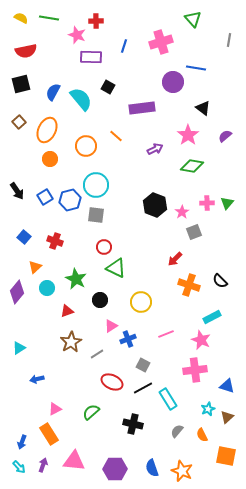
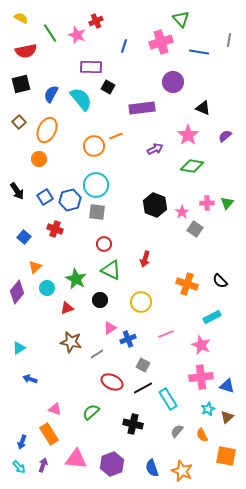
green line at (49, 18): moved 1 px right, 15 px down; rotated 48 degrees clockwise
green triangle at (193, 19): moved 12 px left
red cross at (96, 21): rotated 24 degrees counterclockwise
purple rectangle at (91, 57): moved 10 px down
blue line at (196, 68): moved 3 px right, 16 px up
blue semicircle at (53, 92): moved 2 px left, 2 px down
black triangle at (203, 108): rotated 14 degrees counterclockwise
orange line at (116, 136): rotated 64 degrees counterclockwise
orange circle at (86, 146): moved 8 px right
orange circle at (50, 159): moved 11 px left
gray square at (96, 215): moved 1 px right, 3 px up
gray square at (194, 232): moved 1 px right, 3 px up; rotated 35 degrees counterclockwise
red cross at (55, 241): moved 12 px up
red circle at (104, 247): moved 3 px up
red arrow at (175, 259): moved 30 px left; rotated 28 degrees counterclockwise
green triangle at (116, 268): moved 5 px left, 2 px down
orange cross at (189, 285): moved 2 px left, 1 px up
red triangle at (67, 311): moved 3 px up
pink triangle at (111, 326): moved 1 px left, 2 px down
pink star at (201, 340): moved 5 px down
brown star at (71, 342): rotated 30 degrees counterclockwise
pink cross at (195, 370): moved 6 px right, 7 px down
blue arrow at (37, 379): moved 7 px left; rotated 32 degrees clockwise
pink triangle at (55, 409): rotated 48 degrees clockwise
pink triangle at (74, 461): moved 2 px right, 2 px up
purple hexagon at (115, 469): moved 3 px left, 5 px up; rotated 20 degrees counterclockwise
